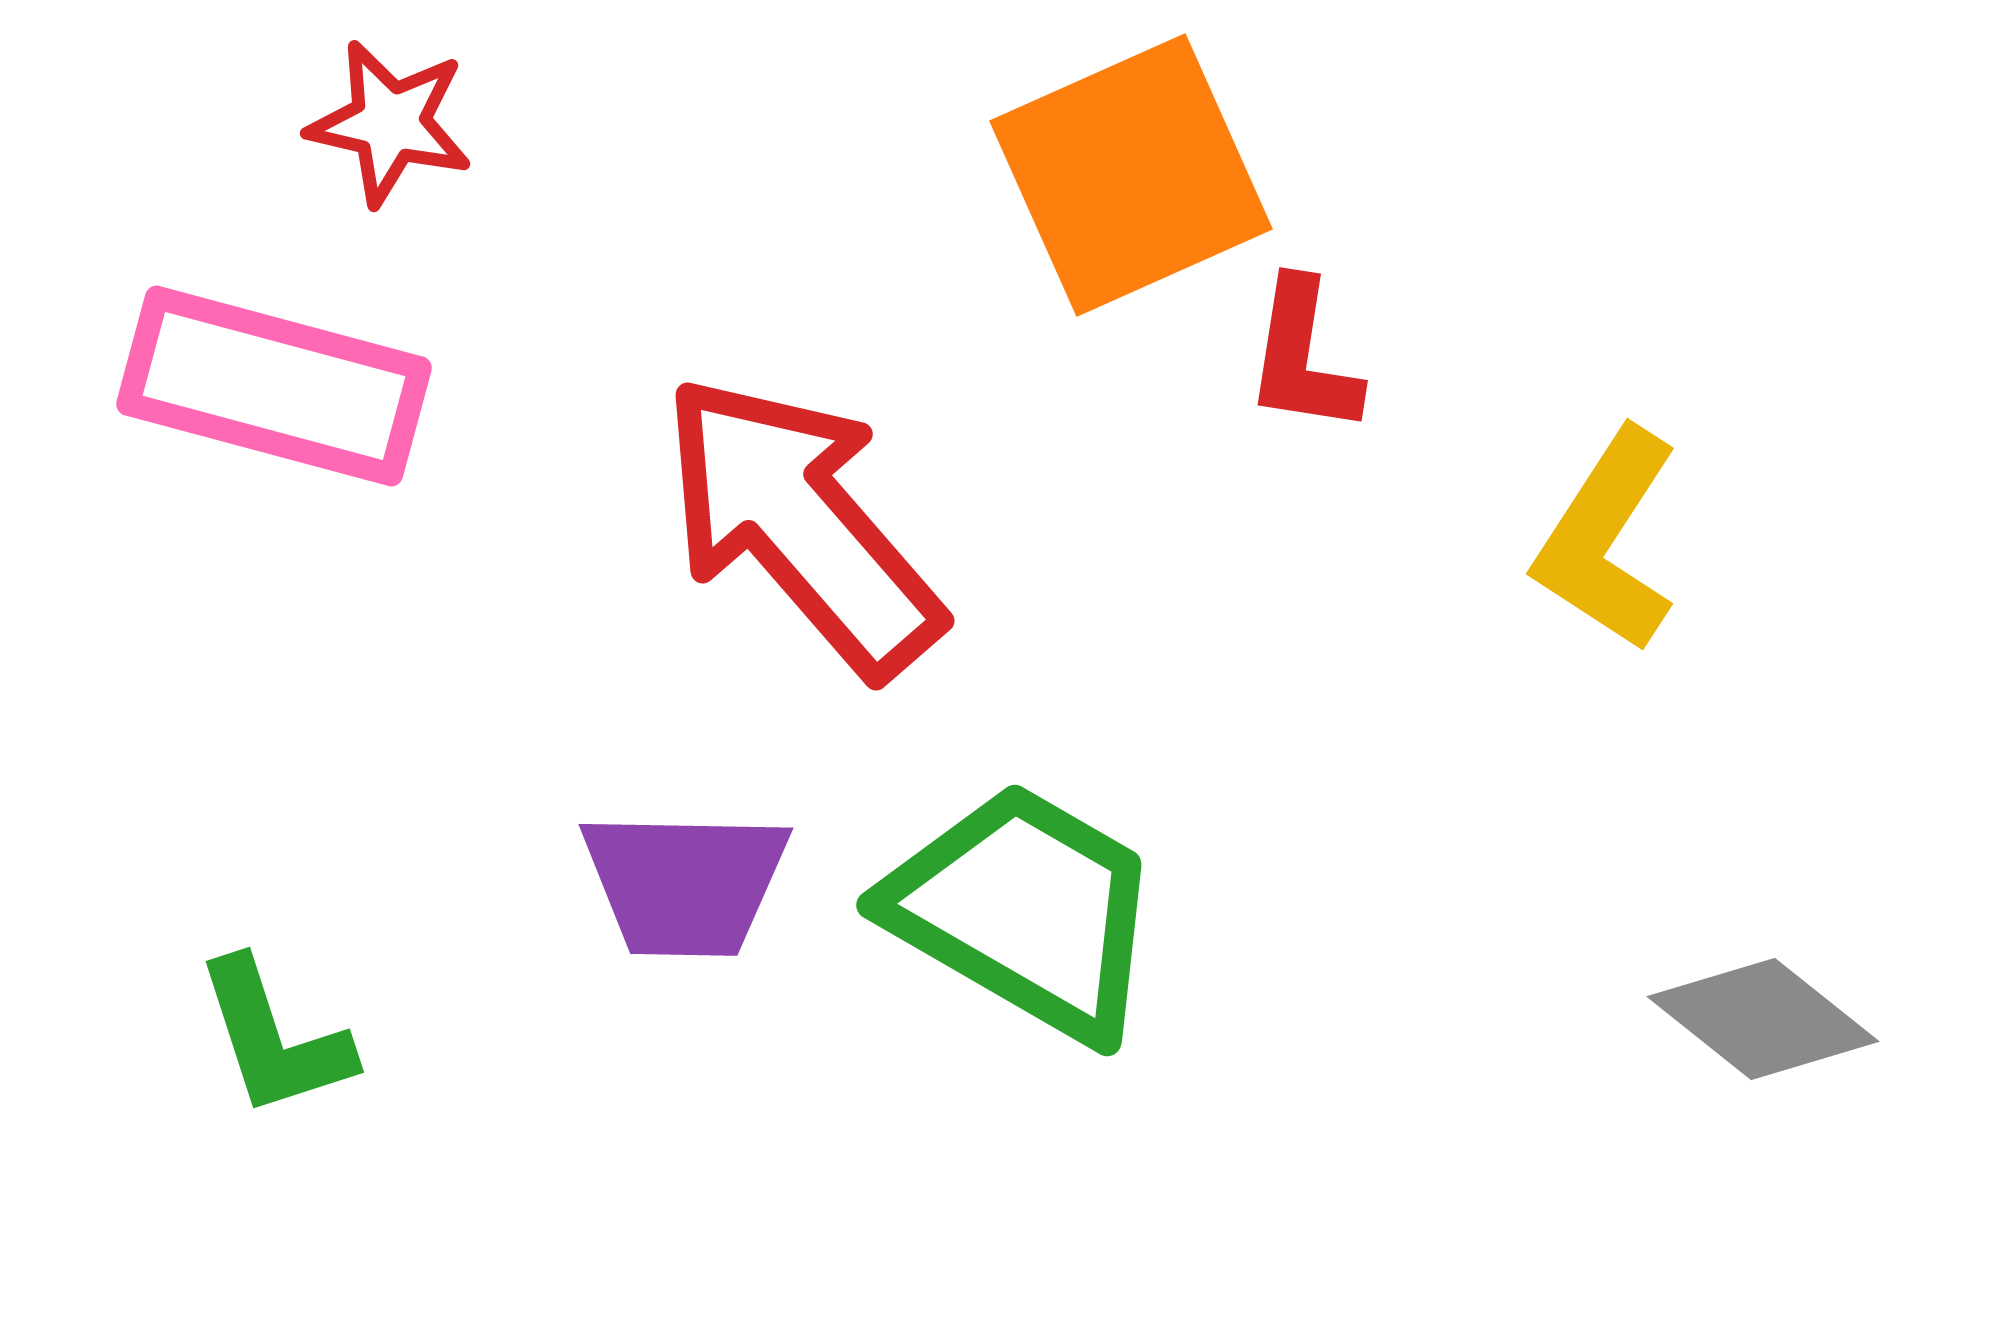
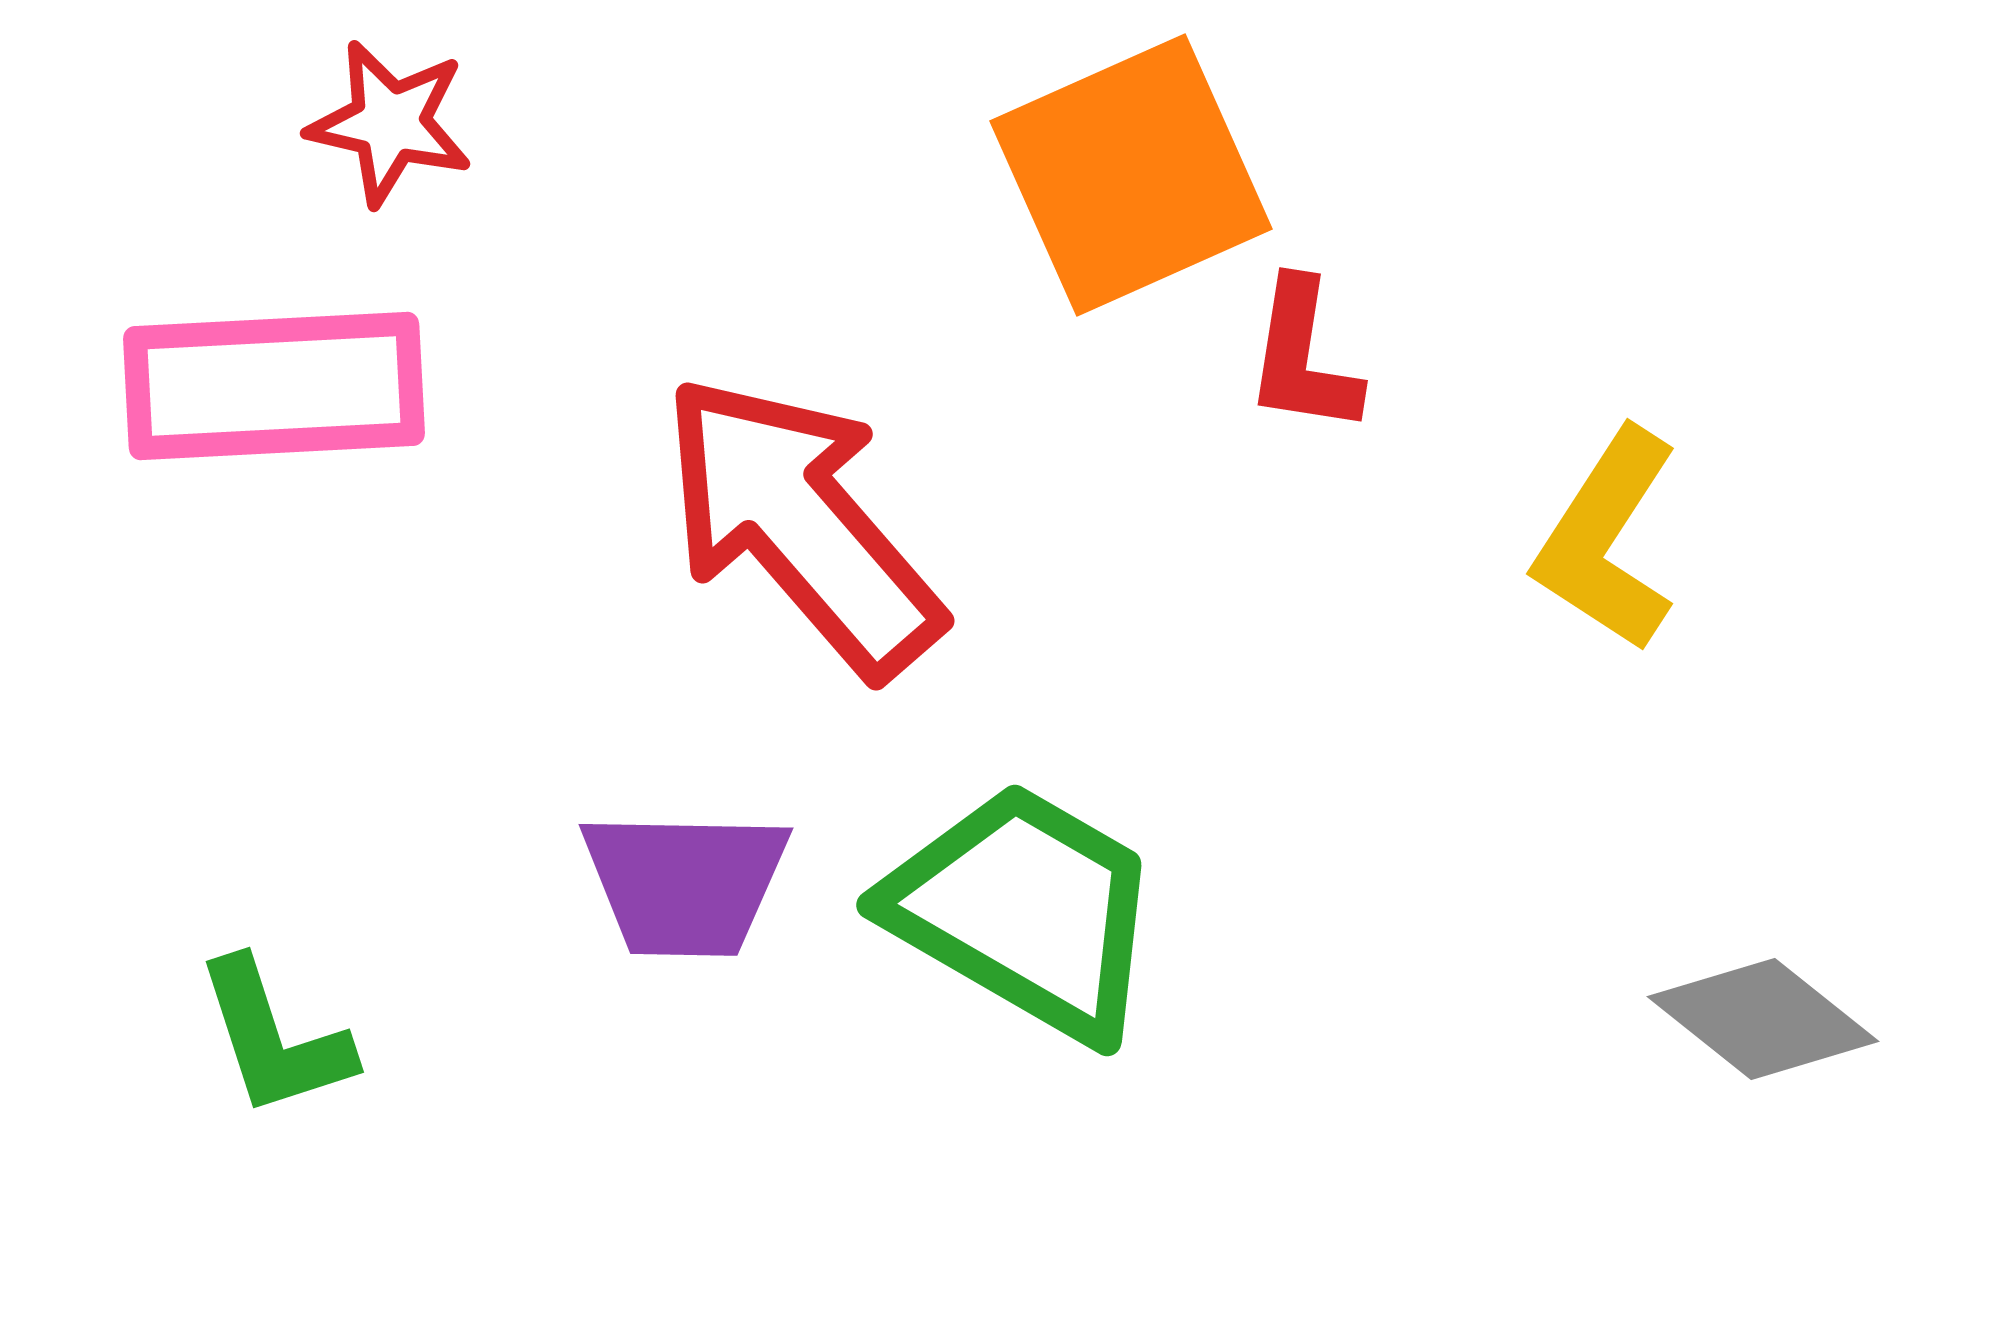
pink rectangle: rotated 18 degrees counterclockwise
